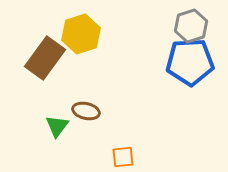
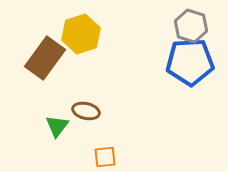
gray hexagon: rotated 24 degrees counterclockwise
orange square: moved 18 px left
